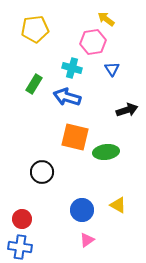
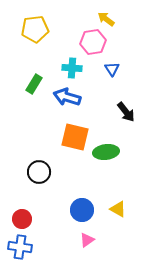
cyan cross: rotated 12 degrees counterclockwise
black arrow: moved 1 px left, 2 px down; rotated 70 degrees clockwise
black circle: moved 3 px left
yellow triangle: moved 4 px down
